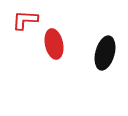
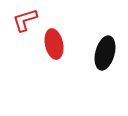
red L-shape: rotated 20 degrees counterclockwise
